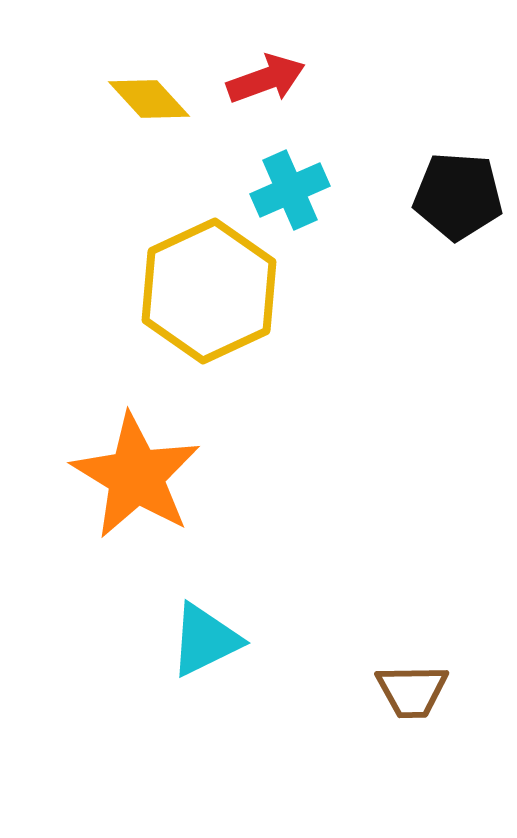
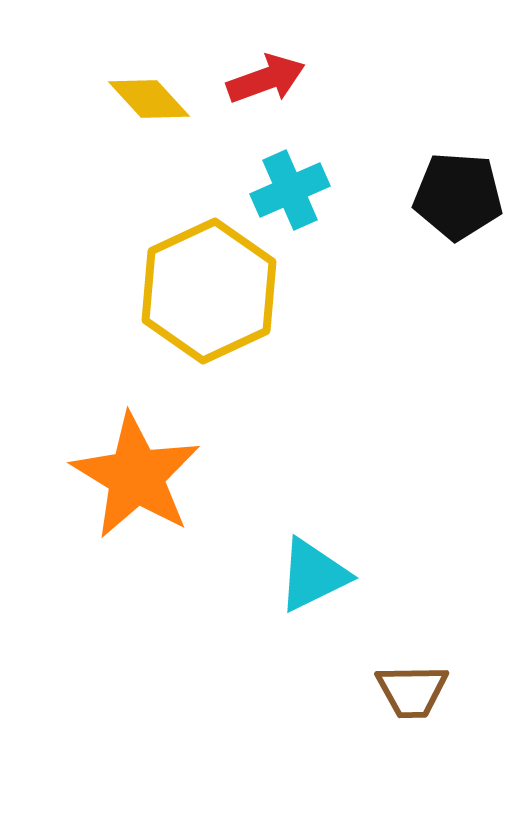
cyan triangle: moved 108 px right, 65 px up
